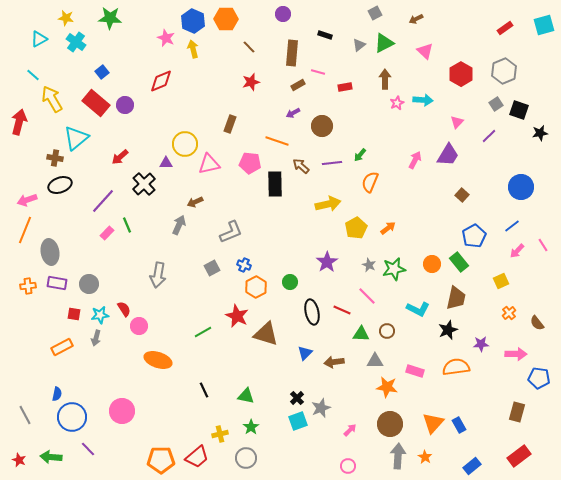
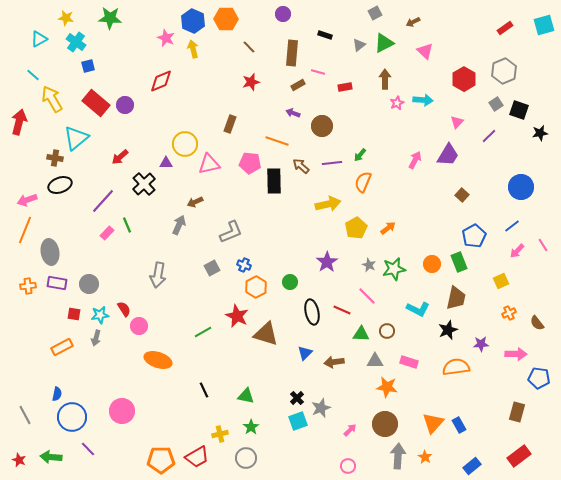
brown arrow at (416, 19): moved 3 px left, 3 px down
blue square at (102, 72): moved 14 px left, 6 px up; rotated 24 degrees clockwise
red hexagon at (461, 74): moved 3 px right, 5 px down
purple arrow at (293, 113): rotated 48 degrees clockwise
orange semicircle at (370, 182): moved 7 px left
black rectangle at (275, 184): moved 1 px left, 3 px up
green rectangle at (459, 262): rotated 18 degrees clockwise
orange cross at (509, 313): rotated 16 degrees clockwise
pink rectangle at (415, 371): moved 6 px left, 9 px up
brown circle at (390, 424): moved 5 px left
red trapezoid at (197, 457): rotated 10 degrees clockwise
